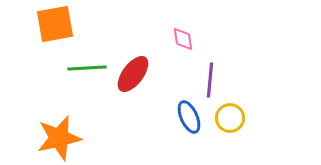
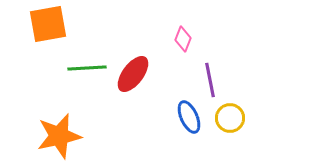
orange square: moved 7 px left
pink diamond: rotated 30 degrees clockwise
purple line: rotated 16 degrees counterclockwise
orange star: moved 2 px up
